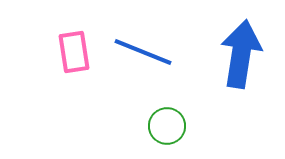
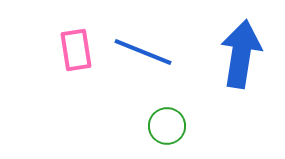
pink rectangle: moved 2 px right, 2 px up
